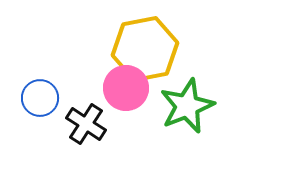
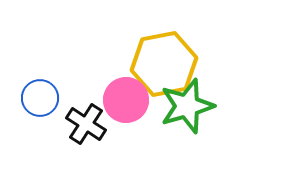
yellow hexagon: moved 19 px right, 15 px down
pink circle: moved 12 px down
green star: rotated 6 degrees clockwise
